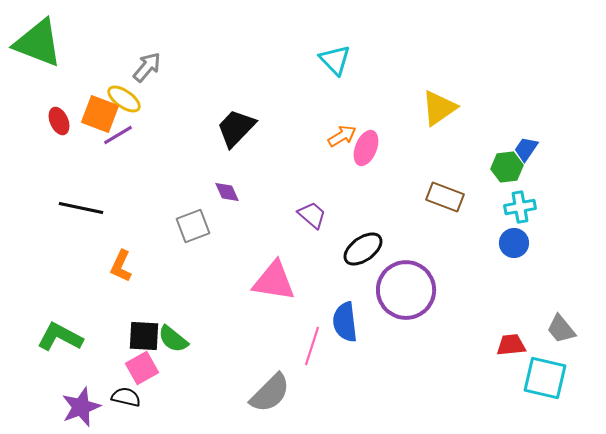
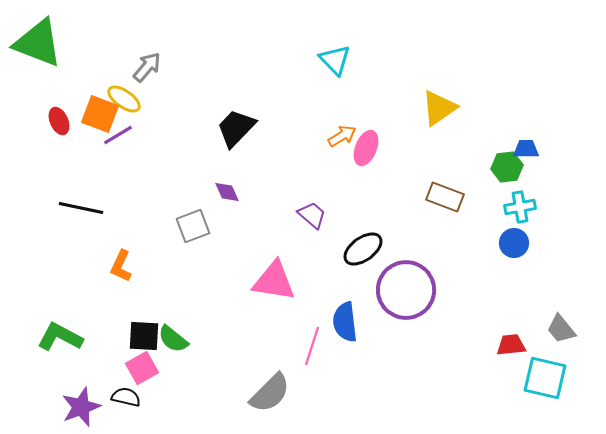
blue trapezoid: rotated 56 degrees clockwise
